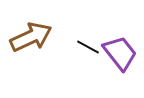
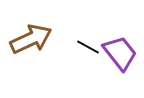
brown arrow: moved 2 px down
